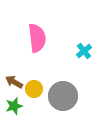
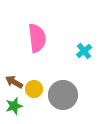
gray circle: moved 1 px up
